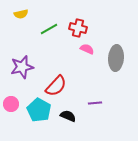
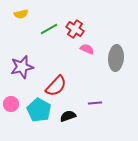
red cross: moved 3 px left, 1 px down; rotated 18 degrees clockwise
black semicircle: rotated 42 degrees counterclockwise
